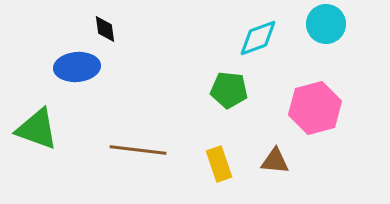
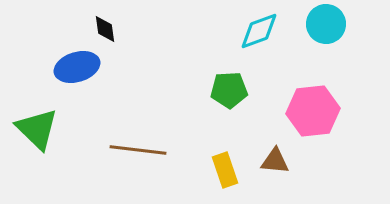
cyan diamond: moved 1 px right, 7 px up
blue ellipse: rotated 12 degrees counterclockwise
green pentagon: rotated 9 degrees counterclockwise
pink hexagon: moved 2 px left, 3 px down; rotated 9 degrees clockwise
green triangle: rotated 24 degrees clockwise
yellow rectangle: moved 6 px right, 6 px down
